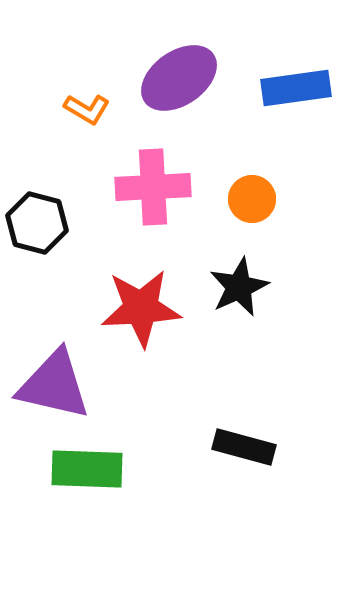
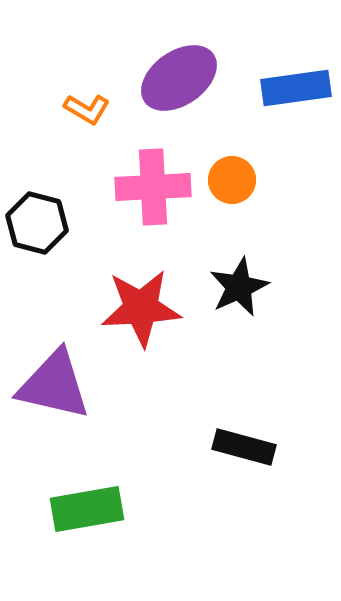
orange circle: moved 20 px left, 19 px up
green rectangle: moved 40 px down; rotated 12 degrees counterclockwise
